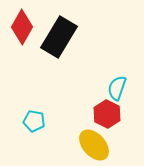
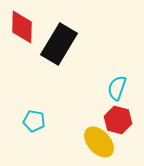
red diamond: rotated 28 degrees counterclockwise
black rectangle: moved 7 px down
red hexagon: moved 11 px right, 6 px down; rotated 12 degrees counterclockwise
yellow ellipse: moved 5 px right, 3 px up
